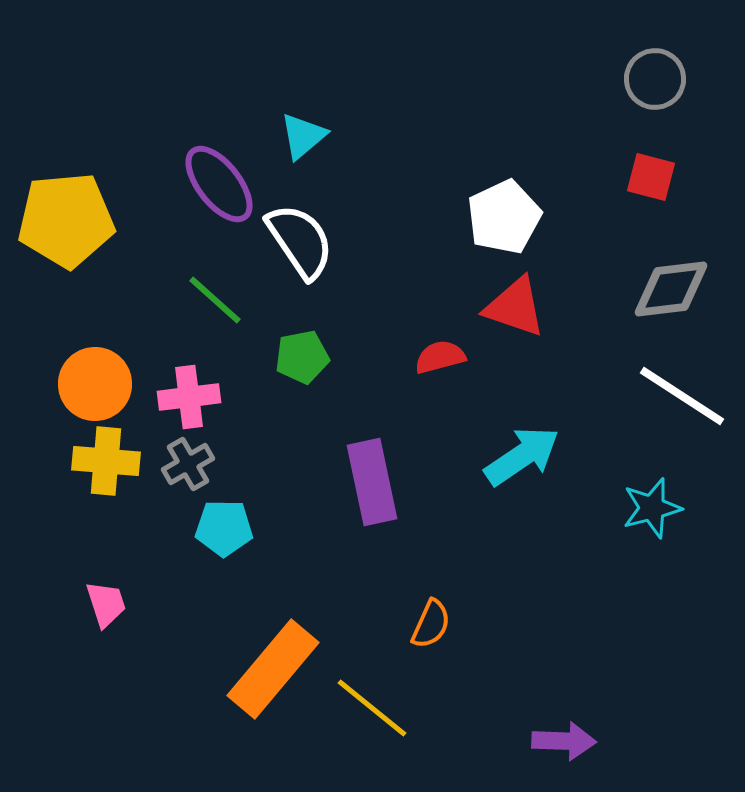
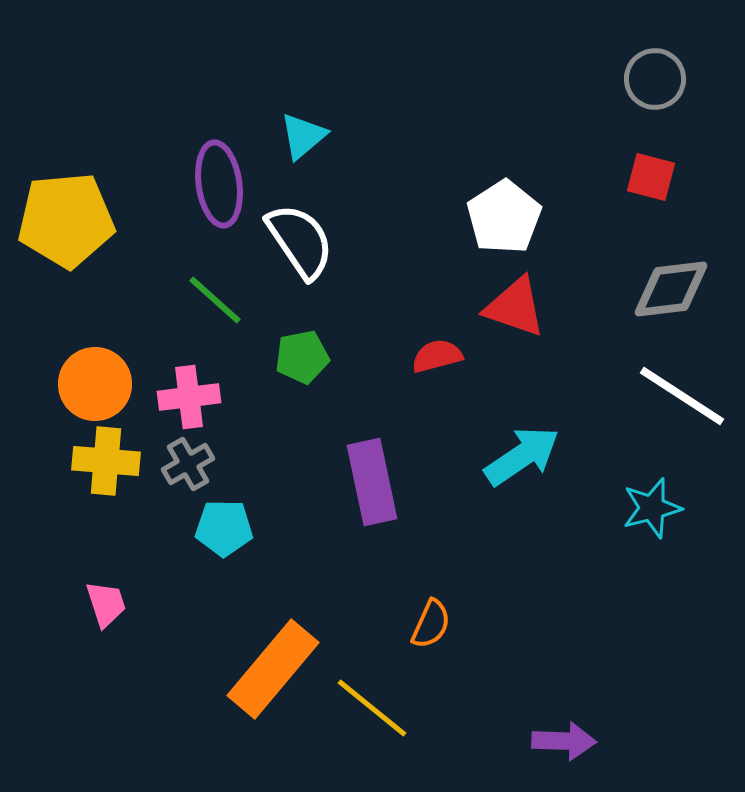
purple ellipse: rotated 30 degrees clockwise
white pentagon: rotated 8 degrees counterclockwise
red semicircle: moved 3 px left, 1 px up
